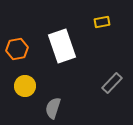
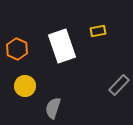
yellow rectangle: moved 4 px left, 9 px down
orange hexagon: rotated 25 degrees counterclockwise
gray rectangle: moved 7 px right, 2 px down
